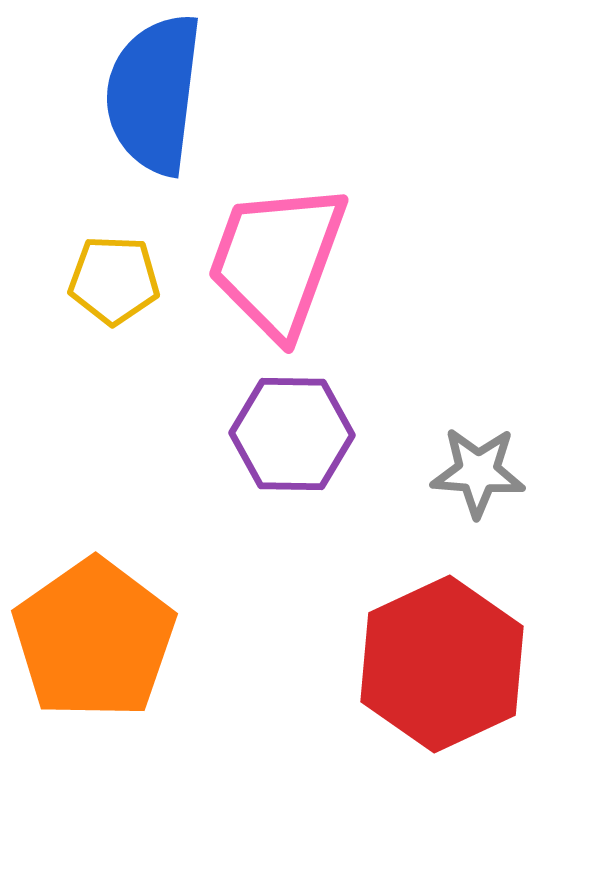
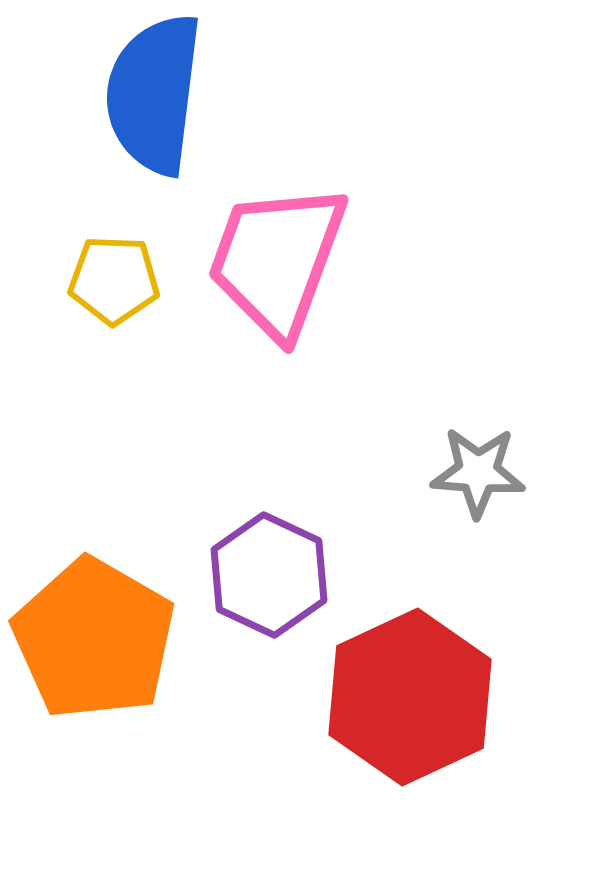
purple hexagon: moved 23 px left, 141 px down; rotated 24 degrees clockwise
orange pentagon: rotated 7 degrees counterclockwise
red hexagon: moved 32 px left, 33 px down
